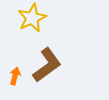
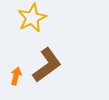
orange arrow: moved 1 px right
